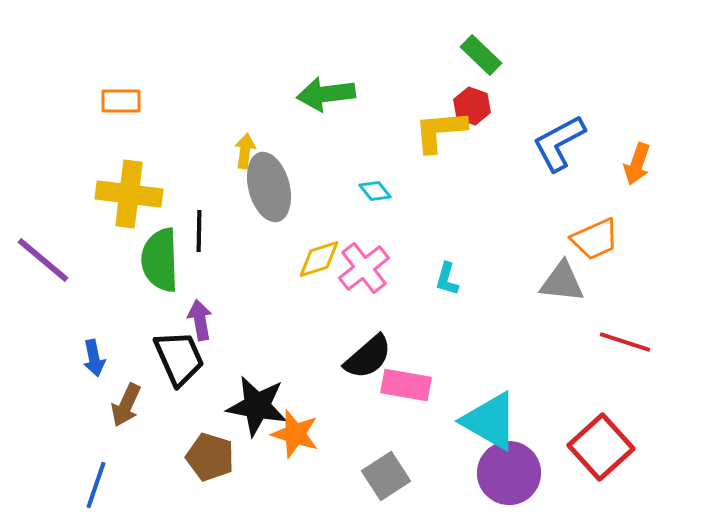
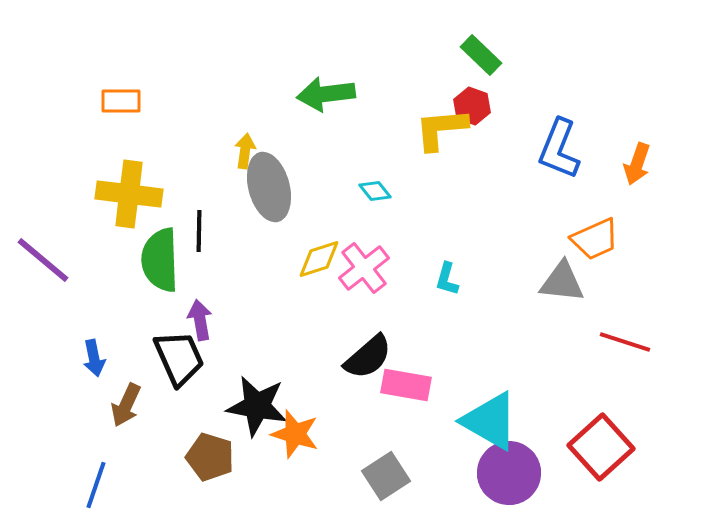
yellow L-shape: moved 1 px right, 2 px up
blue L-shape: moved 6 px down; rotated 40 degrees counterclockwise
